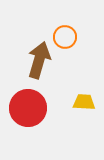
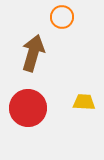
orange circle: moved 3 px left, 20 px up
brown arrow: moved 6 px left, 7 px up
